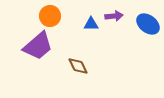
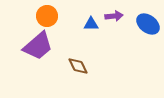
orange circle: moved 3 px left
